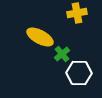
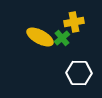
yellow cross: moved 3 px left, 9 px down
green cross: moved 16 px up
